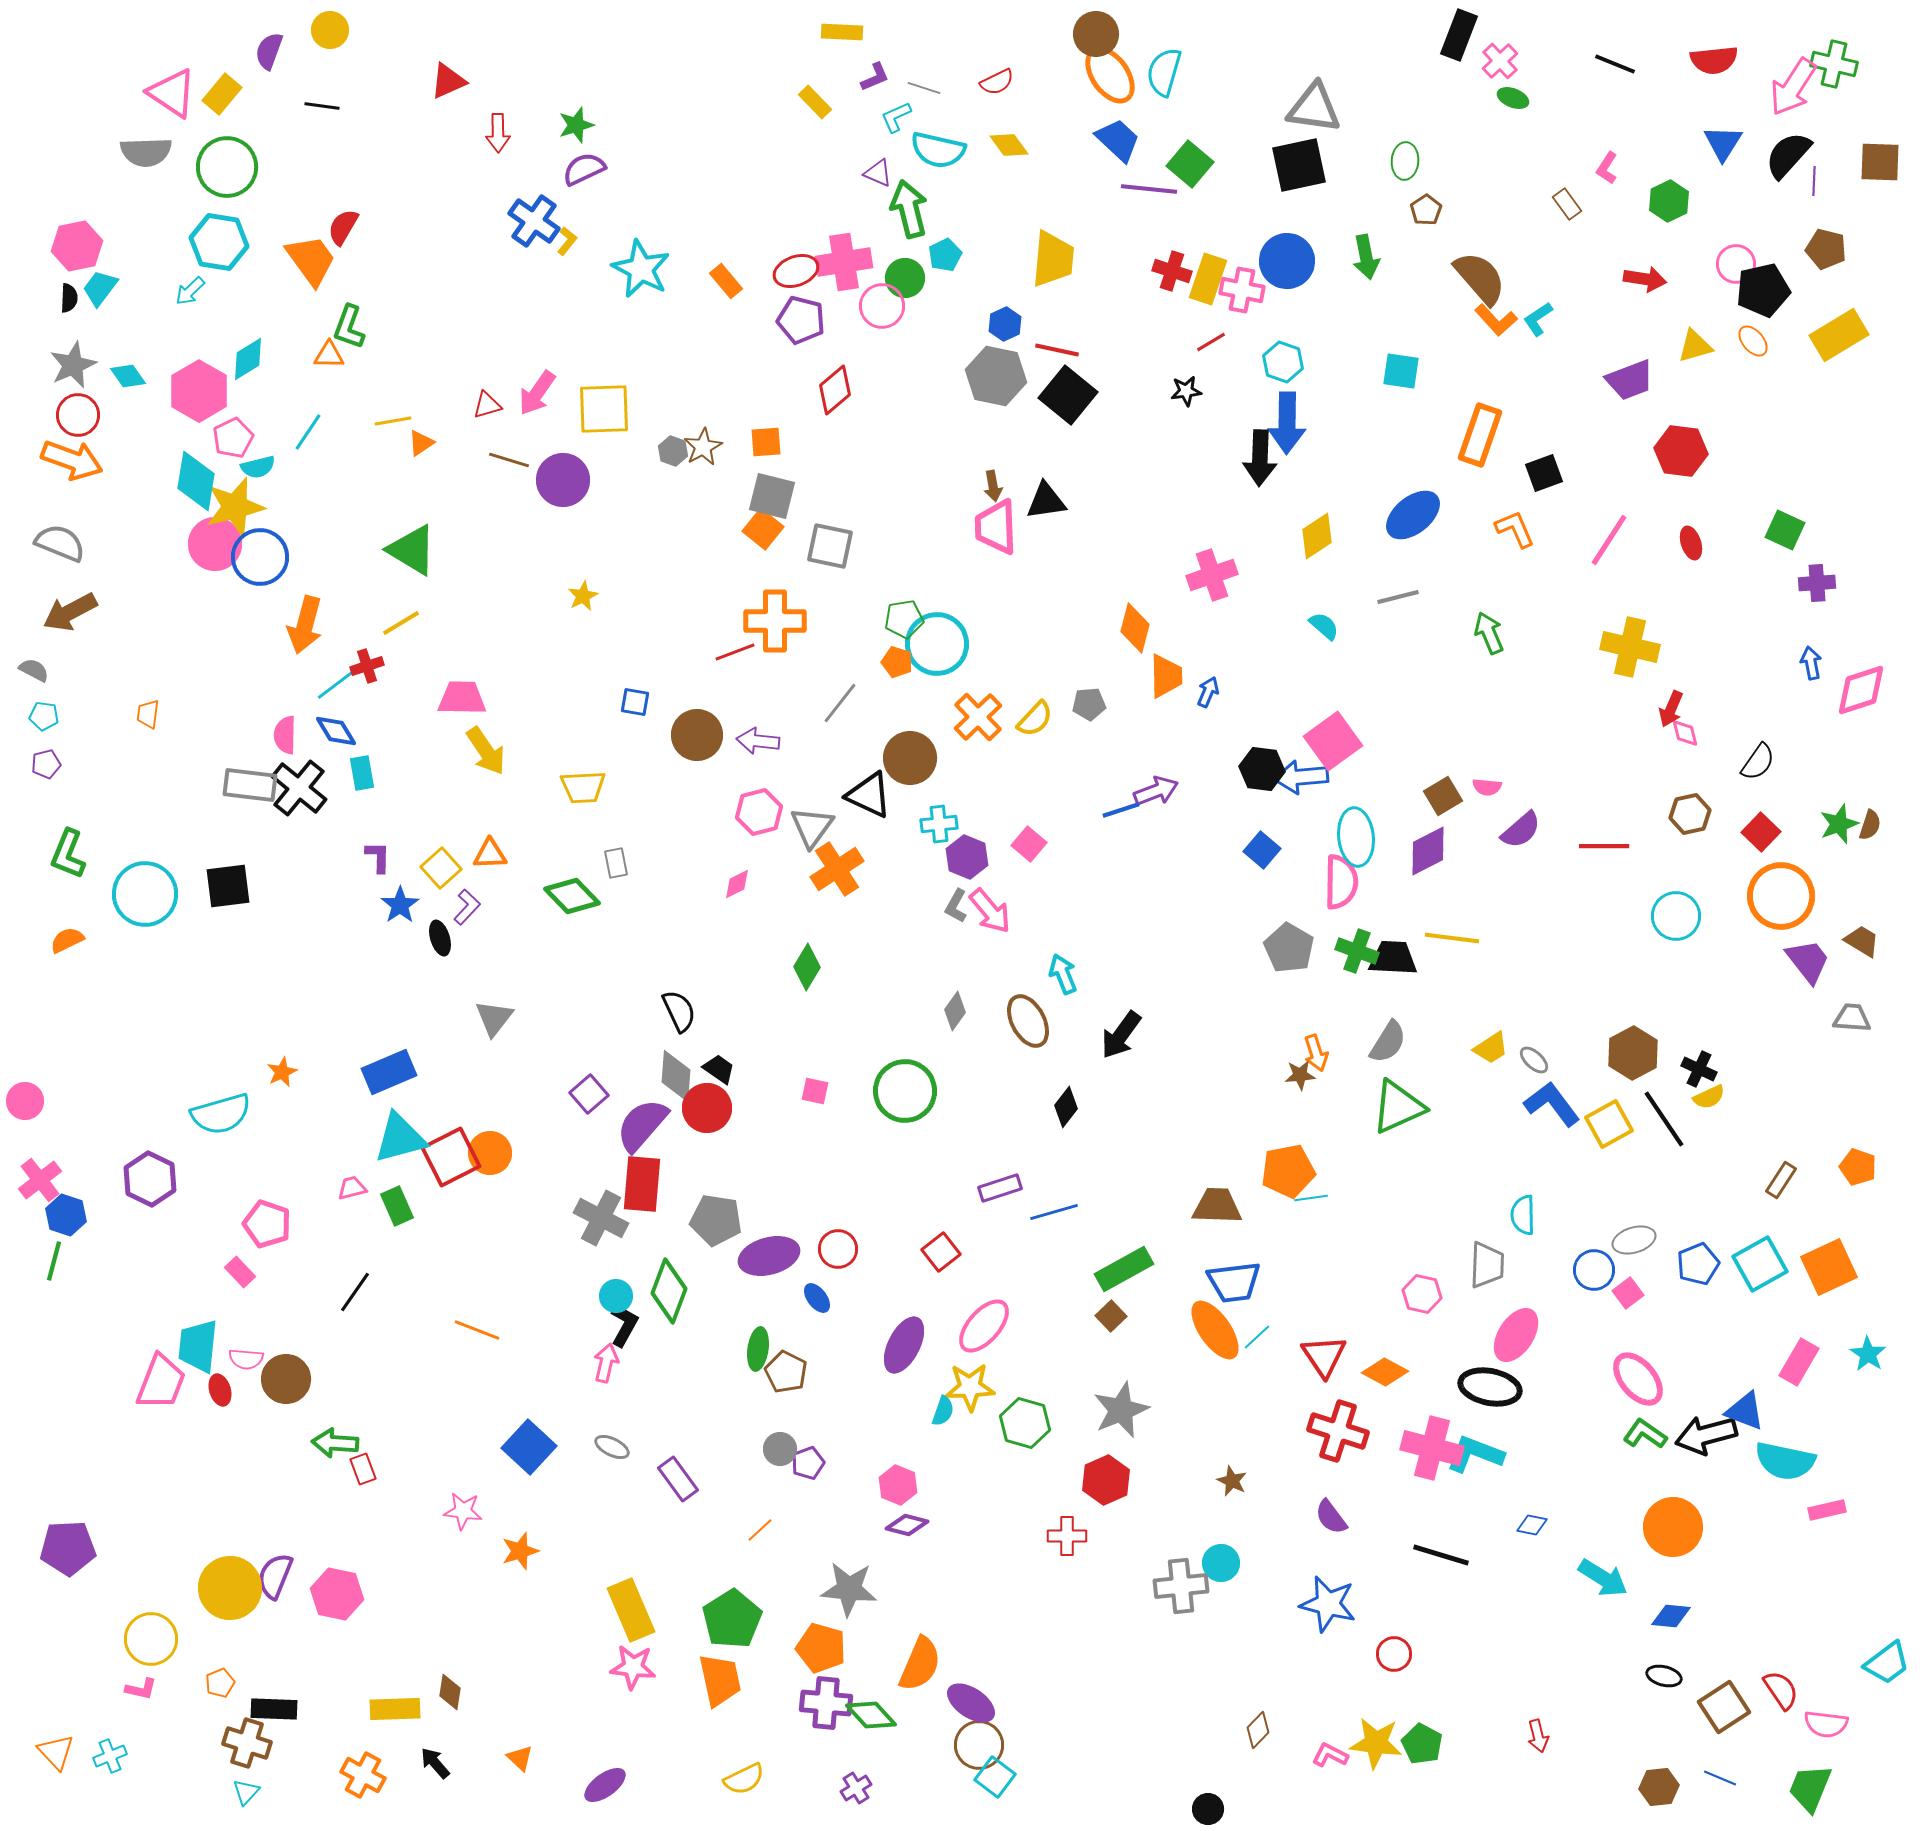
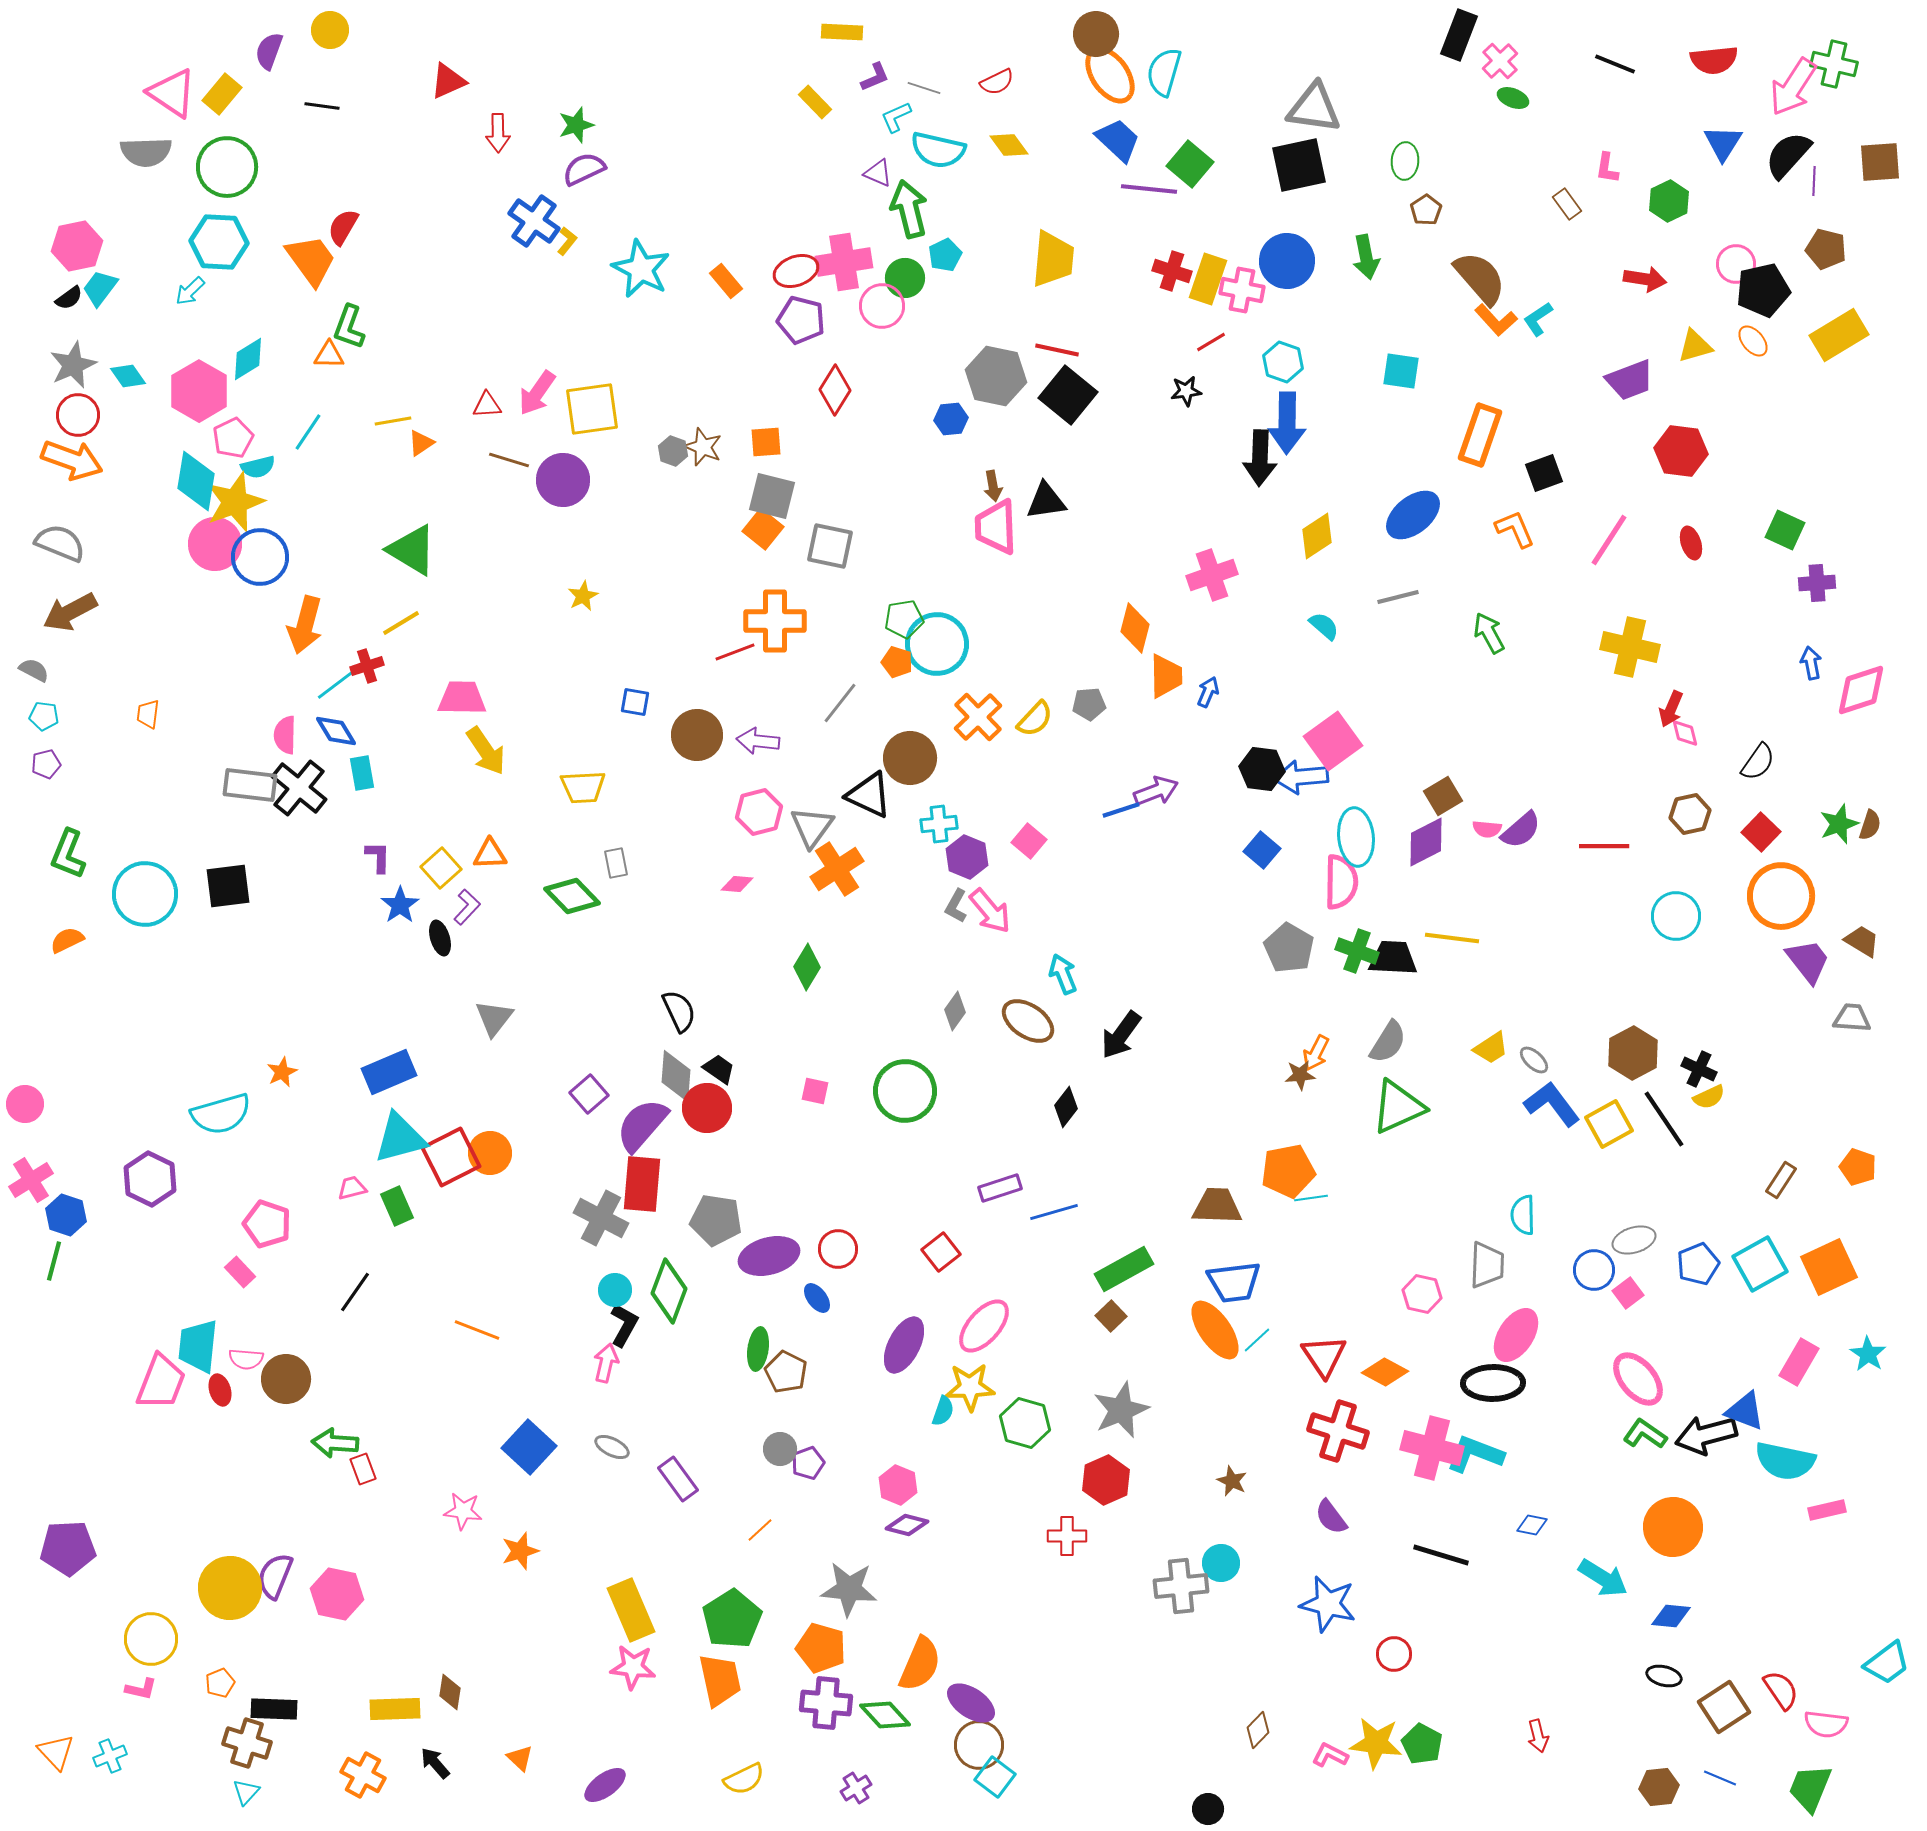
brown square at (1880, 162): rotated 6 degrees counterclockwise
pink L-shape at (1607, 168): rotated 24 degrees counterclockwise
cyan hexagon at (219, 242): rotated 6 degrees counterclockwise
black semicircle at (69, 298): rotated 52 degrees clockwise
blue hexagon at (1005, 324): moved 54 px left, 95 px down; rotated 20 degrees clockwise
red diamond at (835, 390): rotated 18 degrees counterclockwise
red triangle at (487, 405): rotated 12 degrees clockwise
yellow square at (604, 409): moved 12 px left; rotated 6 degrees counterclockwise
brown star at (703, 447): rotated 21 degrees counterclockwise
yellow star at (235, 507): moved 5 px up; rotated 6 degrees counterclockwise
green arrow at (1489, 633): rotated 6 degrees counterclockwise
pink semicircle at (1487, 787): moved 42 px down
pink square at (1029, 844): moved 3 px up
purple diamond at (1428, 851): moved 2 px left, 9 px up
pink diamond at (737, 884): rotated 32 degrees clockwise
brown ellipse at (1028, 1021): rotated 28 degrees counterclockwise
orange arrow at (1316, 1053): rotated 45 degrees clockwise
pink circle at (25, 1101): moved 3 px down
pink cross at (40, 1180): moved 9 px left; rotated 6 degrees clockwise
cyan circle at (616, 1296): moved 1 px left, 6 px up
cyan line at (1257, 1337): moved 3 px down
black ellipse at (1490, 1387): moved 3 px right, 4 px up; rotated 12 degrees counterclockwise
green diamond at (871, 1715): moved 14 px right
